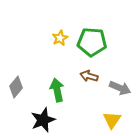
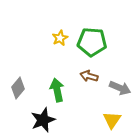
gray diamond: moved 2 px right, 1 px down
